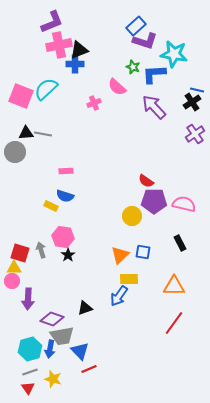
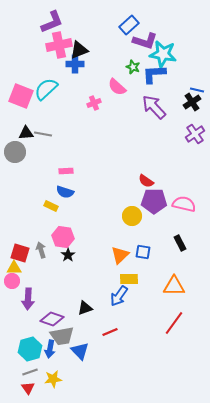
blue rectangle at (136, 26): moved 7 px left, 1 px up
cyan star at (174, 54): moved 11 px left
blue semicircle at (65, 196): moved 4 px up
red line at (89, 369): moved 21 px right, 37 px up
yellow star at (53, 379): rotated 24 degrees counterclockwise
